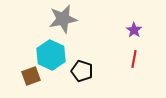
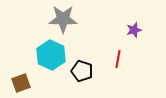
gray star: rotated 12 degrees clockwise
purple star: rotated 21 degrees clockwise
red line: moved 16 px left
brown square: moved 10 px left, 7 px down
